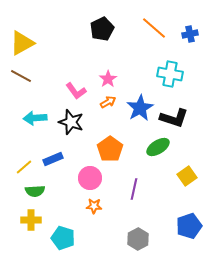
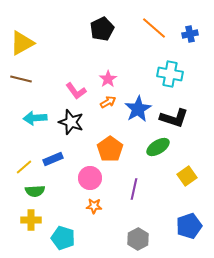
brown line: moved 3 px down; rotated 15 degrees counterclockwise
blue star: moved 2 px left, 1 px down
